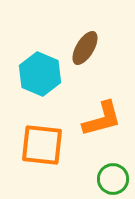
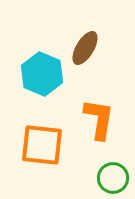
cyan hexagon: moved 2 px right
orange L-shape: moved 3 px left; rotated 66 degrees counterclockwise
green circle: moved 1 px up
